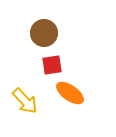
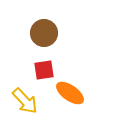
red square: moved 8 px left, 5 px down
